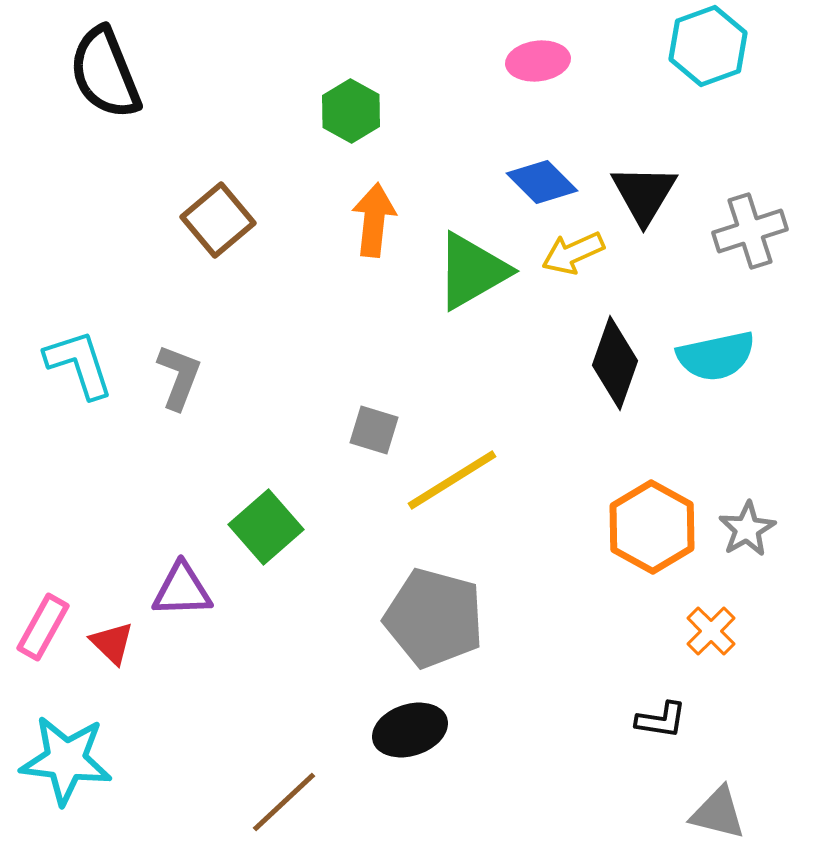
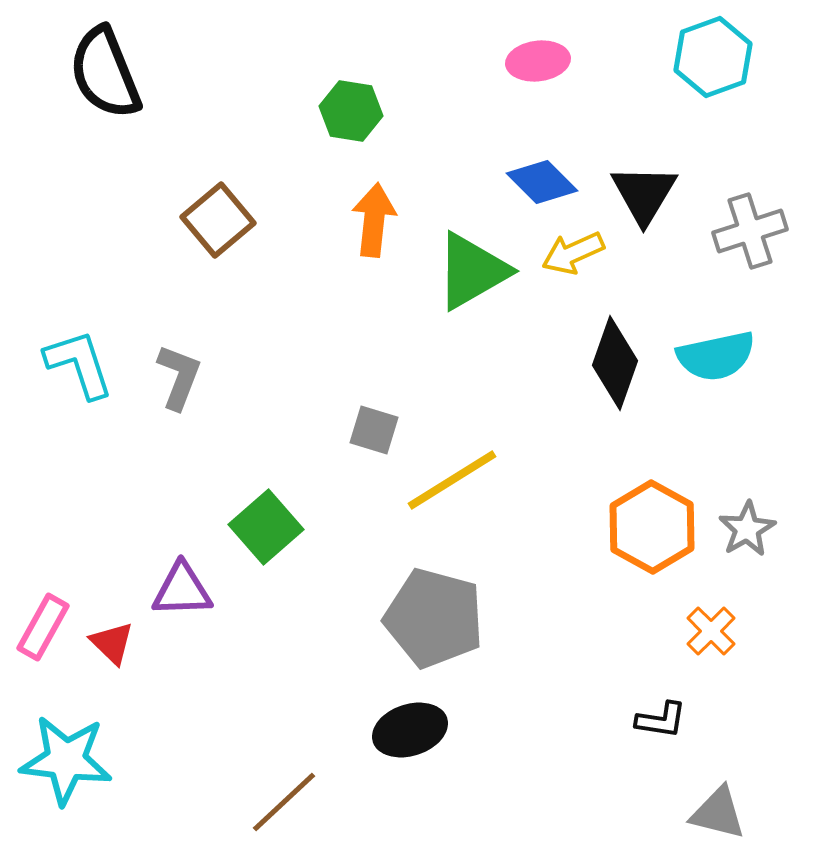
cyan hexagon: moved 5 px right, 11 px down
green hexagon: rotated 20 degrees counterclockwise
